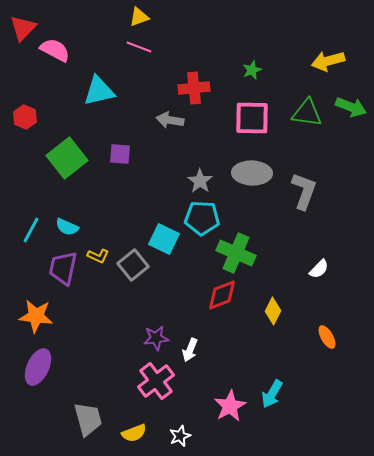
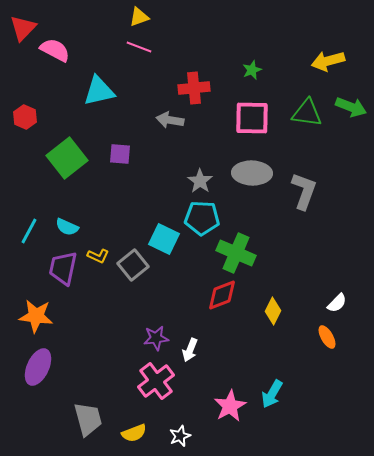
cyan line: moved 2 px left, 1 px down
white semicircle: moved 18 px right, 34 px down
